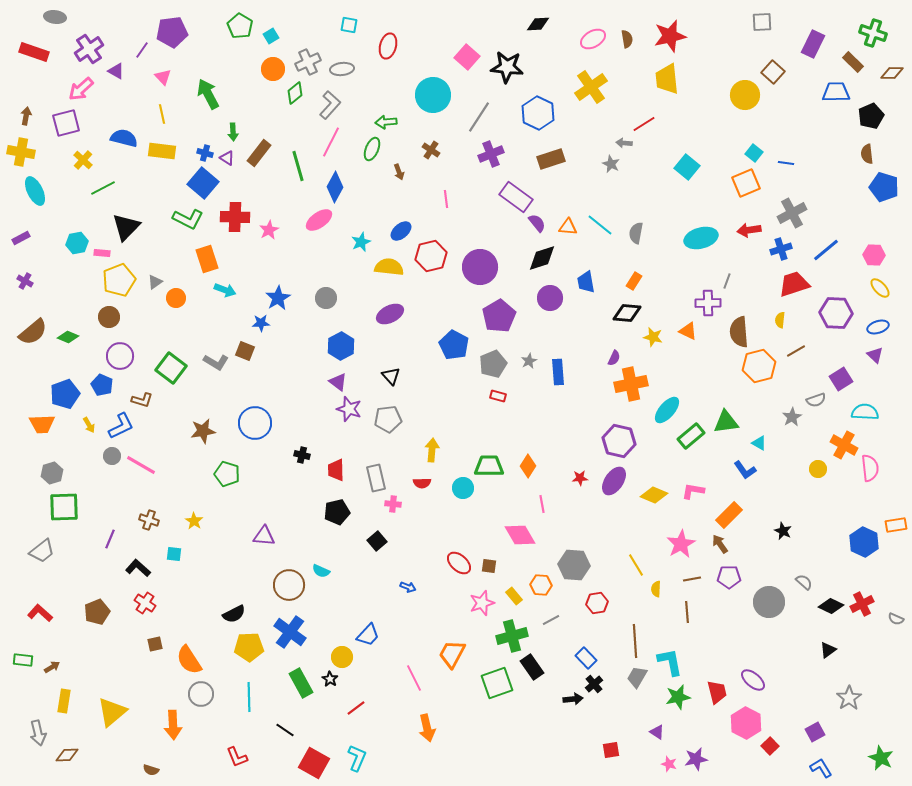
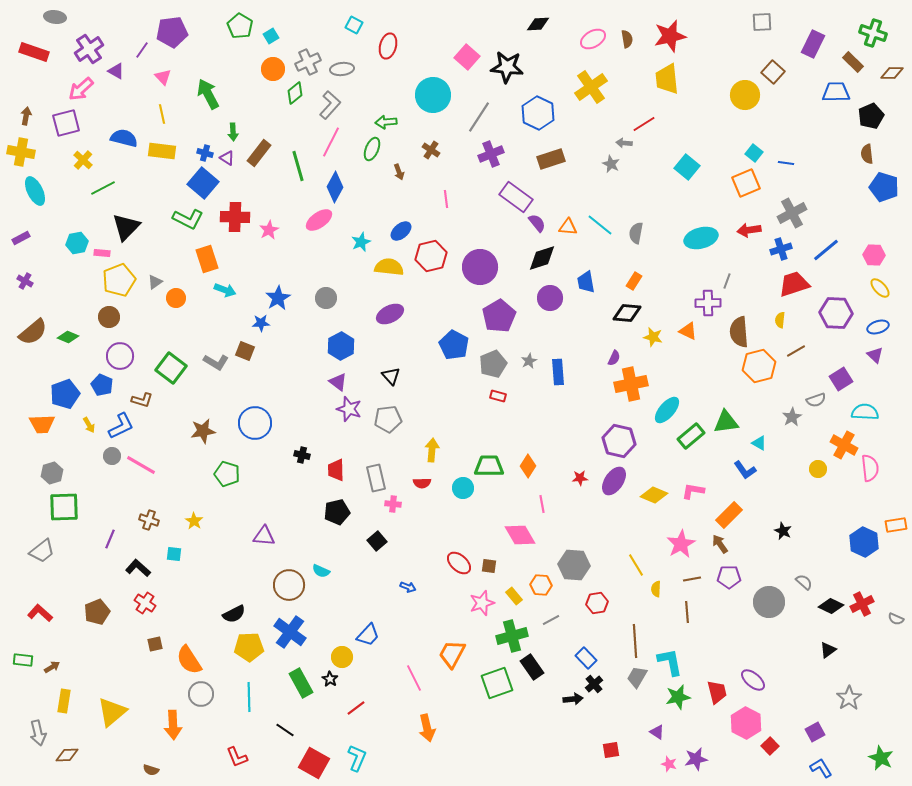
cyan square at (349, 25): moved 5 px right; rotated 18 degrees clockwise
